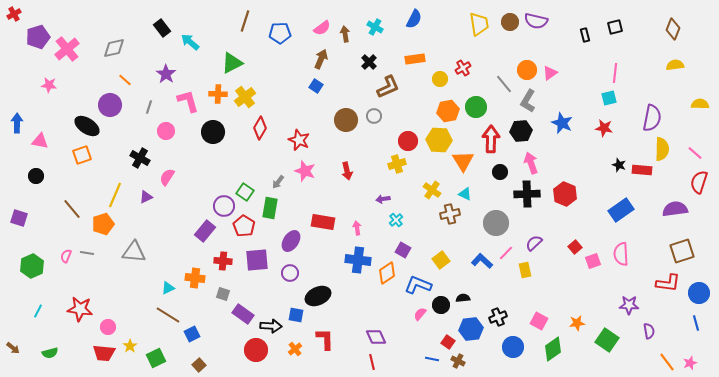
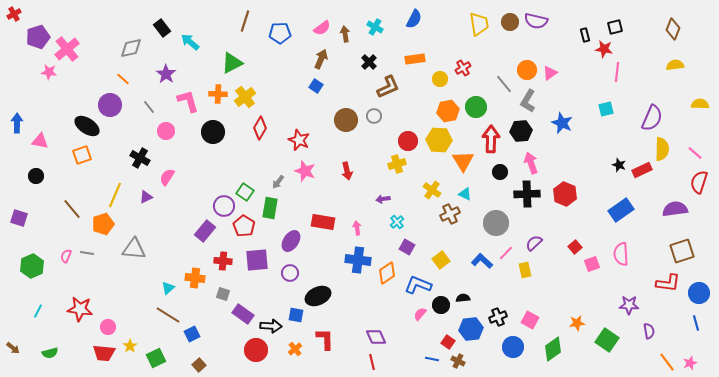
gray diamond at (114, 48): moved 17 px right
pink line at (615, 73): moved 2 px right, 1 px up
orange line at (125, 80): moved 2 px left, 1 px up
pink star at (49, 85): moved 13 px up
cyan square at (609, 98): moved 3 px left, 11 px down
gray line at (149, 107): rotated 56 degrees counterclockwise
purple semicircle at (652, 118): rotated 12 degrees clockwise
red star at (604, 128): moved 79 px up
red rectangle at (642, 170): rotated 30 degrees counterclockwise
brown cross at (450, 214): rotated 12 degrees counterclockwise
cyan cross at (396, 220): moved 1 px right, 2 px down
purple square at (403, 250): moved 4 px right, 3 px up
gray triangle at (134, 252): moved 3 px up
pink square at (593, 261): moved 1 px left, 3 px down
cyan triangle at (168, 288): rotated 16 degrees counterclockwise
pink square at (539, 321): moved 9 px left, 1 px up
